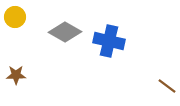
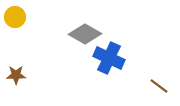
gray diamond: moved 20 px right, 2 px down
blue cross: moved 17 px down; rotated 12 degrees clockwise
brown line: moved 8 px left
